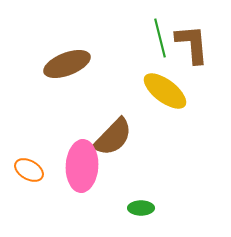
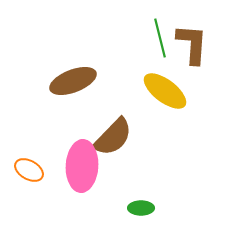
brown L-shape: rotated 9 degrees clockwise
brown ellipse: moved 6 px right, 17 px down
